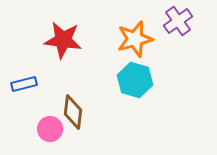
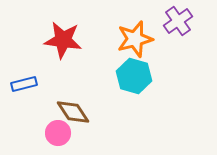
cyan hexagon: moved 1 px left, 4 px up
brown diamond: rotated 40 degrees counterclockwise
pink circle: moved 8 px right, 4 px down
